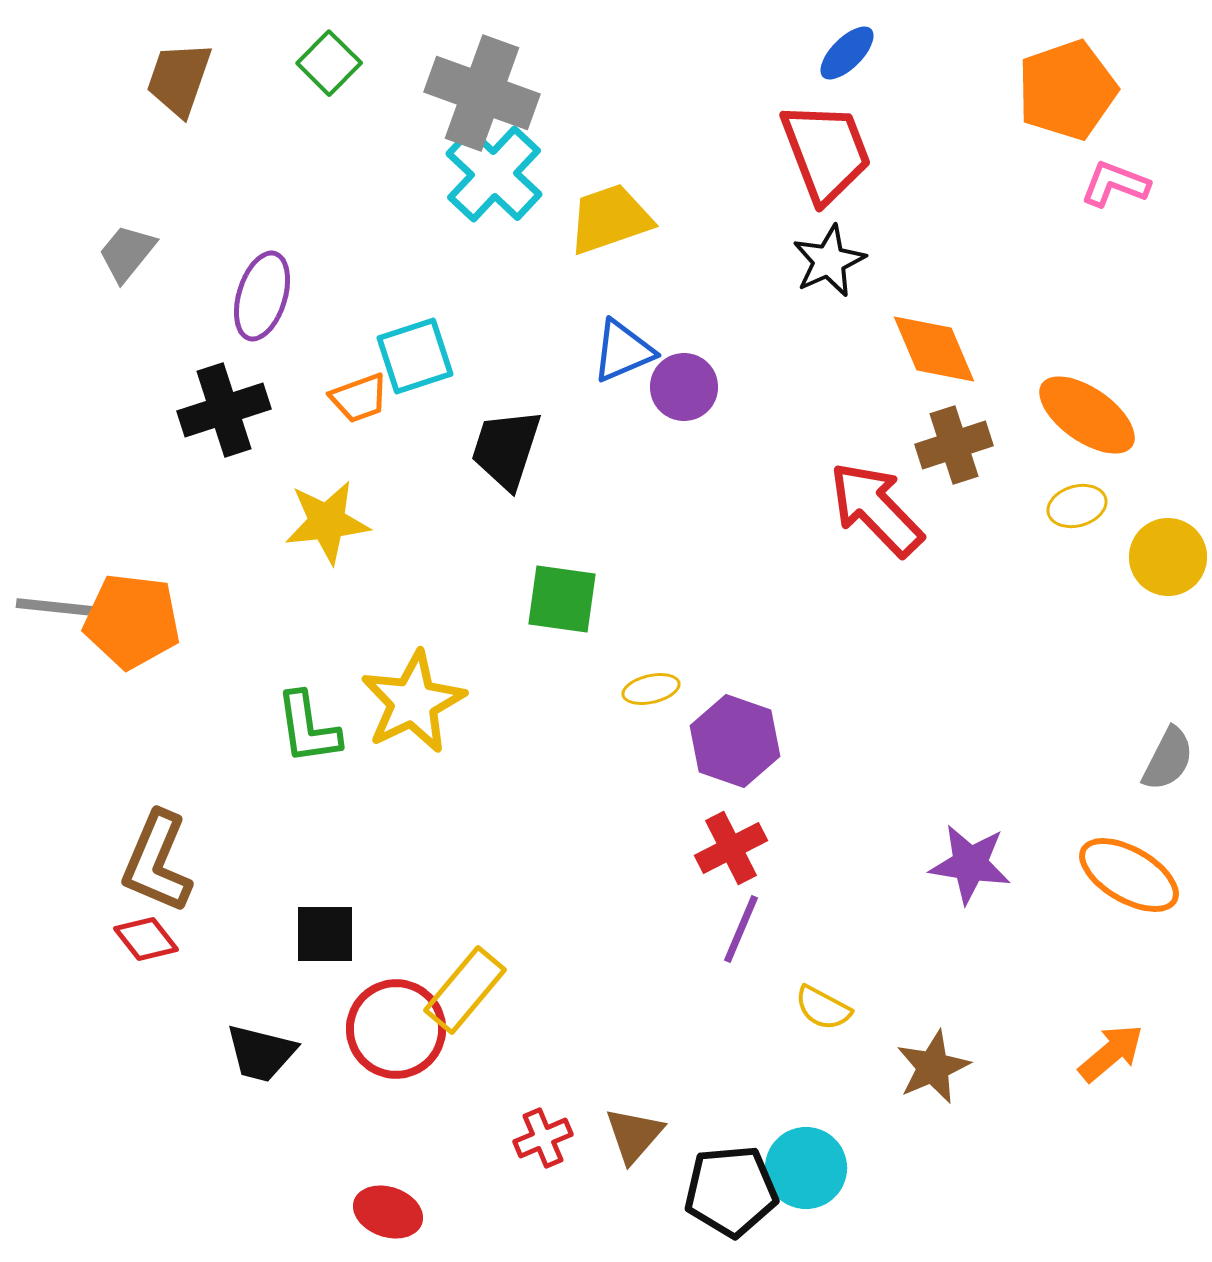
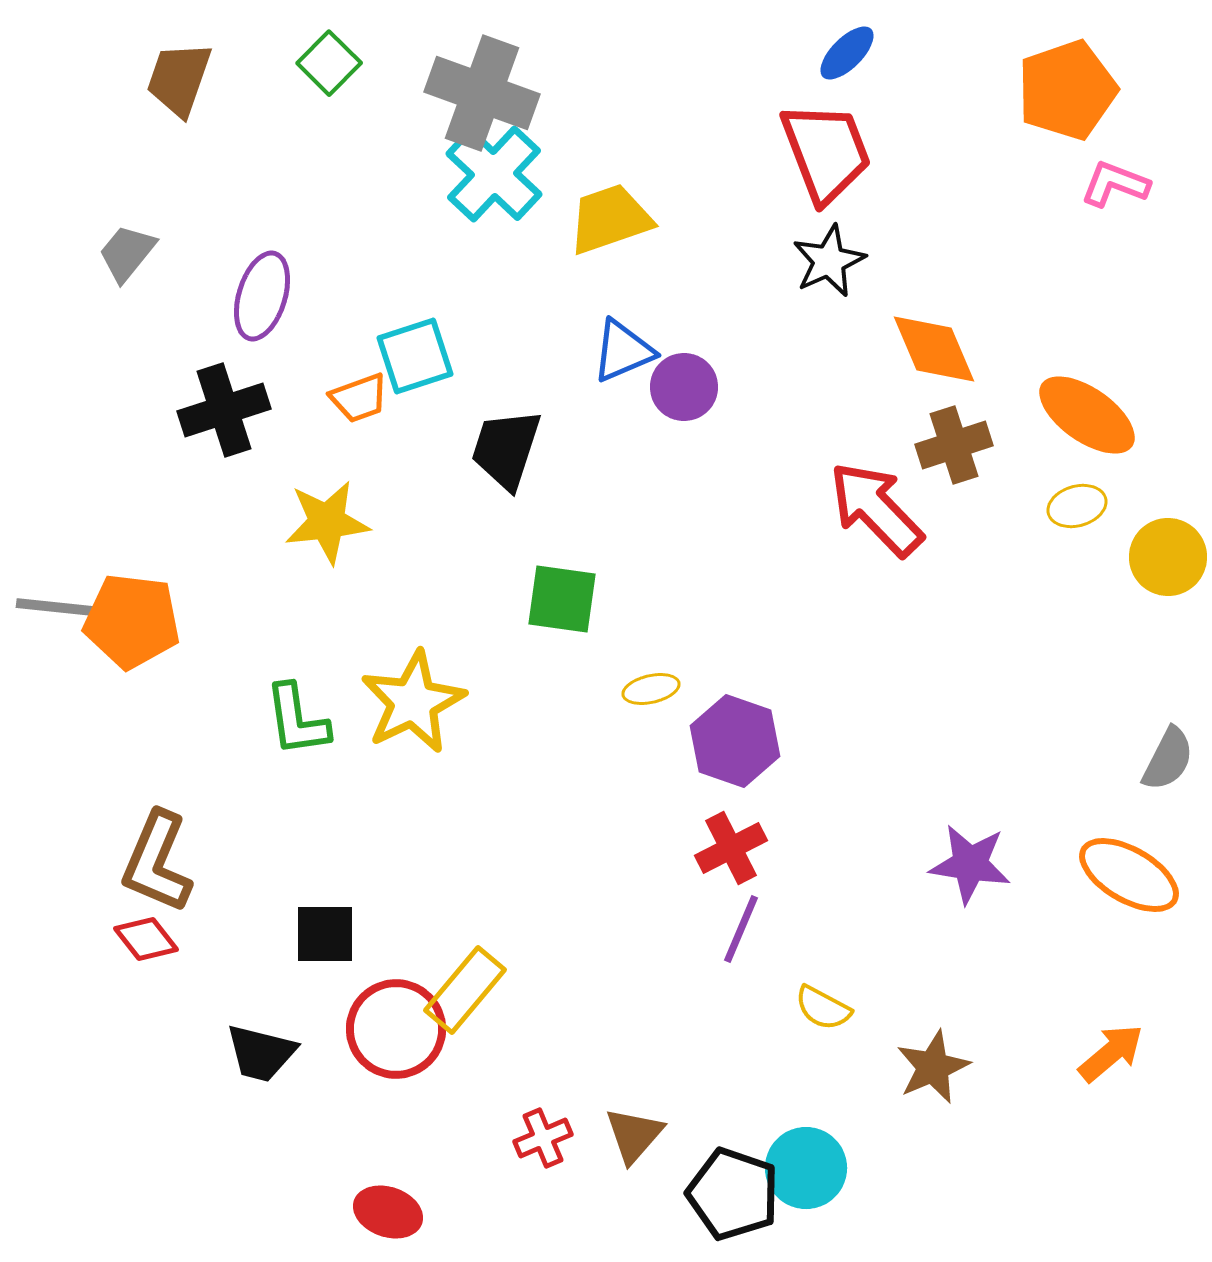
green L-shape at (308, 728): moved 11 px left, 8 px up
black pentagon at (731, 1191): moved 2 px right, 3 px down; rotated 24 degrees clockwise
